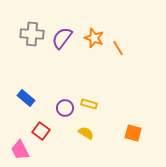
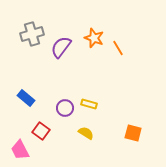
gray cross: rotated 20 degrees counterclockwise
purple semicircle: moved 1 px left, 9 px down
